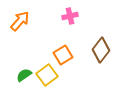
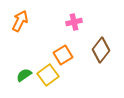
pink cross: moved 4 px right, 6 px down
orange arrow: rotated 15 degrees counterclockwise
yellow square: moved 1 px right
